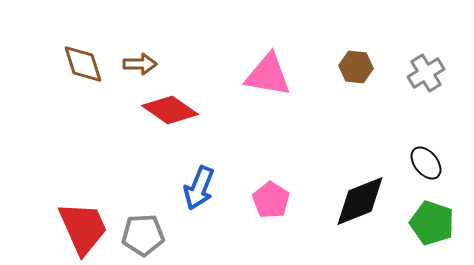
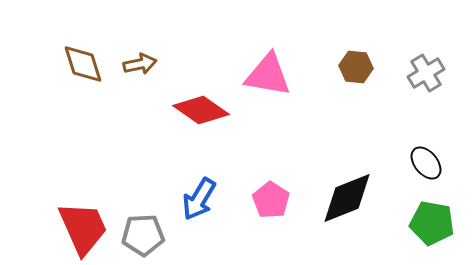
brown arrow: rotated 12 degrees counterclockwise
red diamond: moved 31 px right
blue arrow: moved 11 px down; rotated 9 degrees clockwise
black diamond: moved 13 px left, 3 px up
green pentagon: rotated 9 degrees counterclockwise
